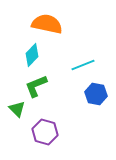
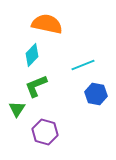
green triangle: rotated 18 degrees clockwise
